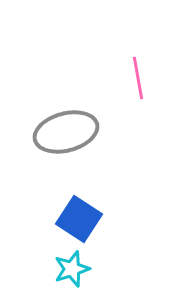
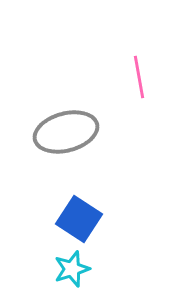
pink line: moved 1 px right, 1 px up
